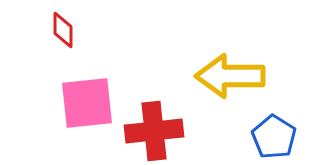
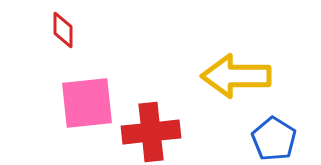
yellow arrow: moved 6 px right
red cross: moved 3 px left, 1 px down
blue pentagon: moved 2 px down
